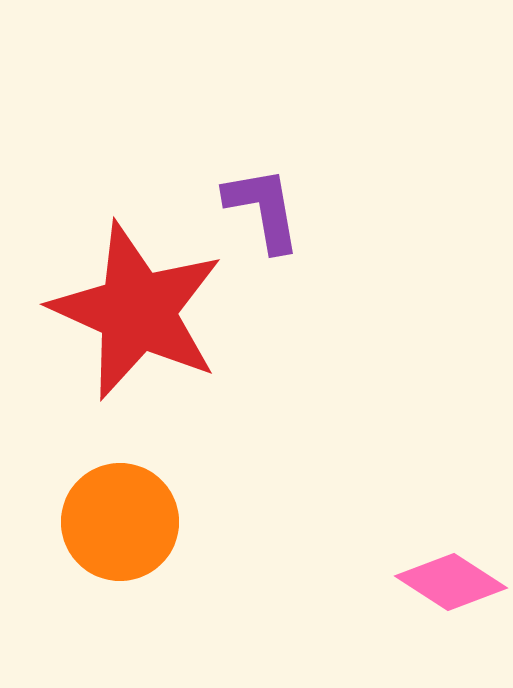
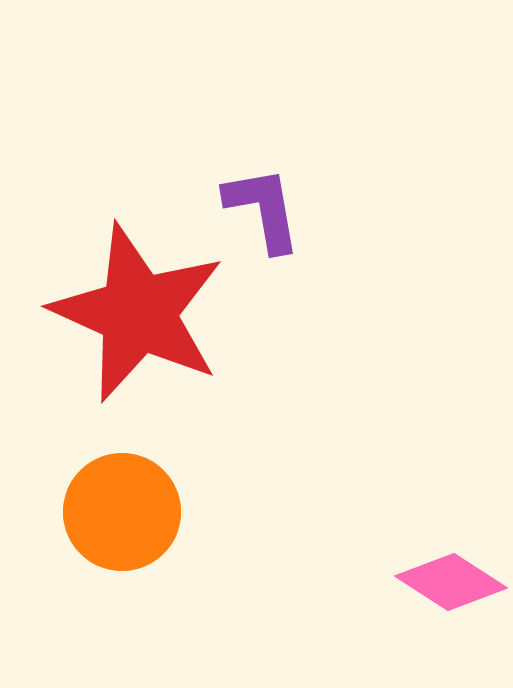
red star: moved 1 px right, 2 px down
orange circle: moved 2 px right, 10 px up
